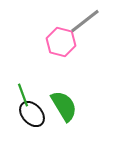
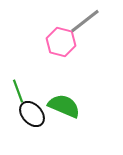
green line: moved 5 px left, 4 px up
green semicircle: rotated 36 degrees counterclockwise
